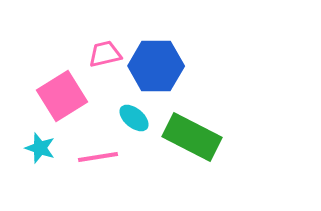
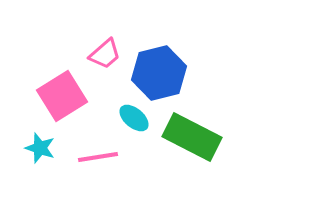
pink trapezoid: rotated 152 degrees clockwise
blue hexagon: moved 3 px right, 7 px down; rotated 14 degrees counterclockwise
